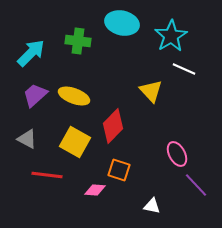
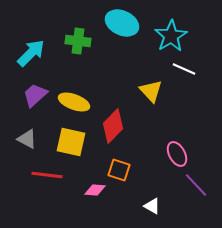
cyan ellipse: rotated 12 degrees clockwise
yellow ellipse: moved 6 px down
yellow square: moved 4 px left; rotated 16 degrees counterclockwise
white triangle: rotated 18 degrees clockwise
